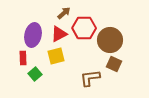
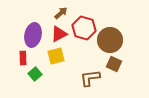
brown arrow: moved 3 px left
red hexagon: rotated 15 degrees clockwise
